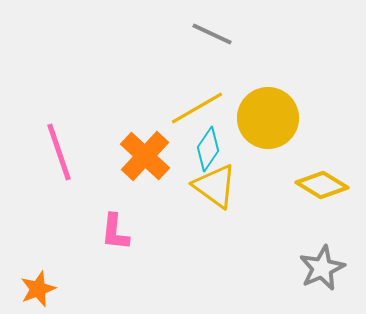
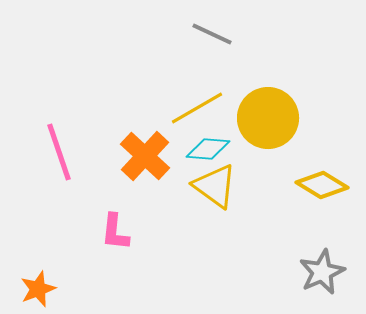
cyan diamond: rotated 60 degrees clockwise
gray star: moved 4 px down
